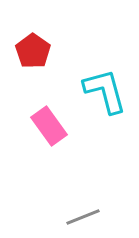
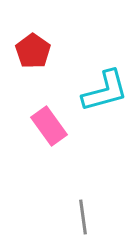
cyan L-shape: rotated 90 degrees clockwise
gray line: rotated 76 degrees counterclockwise
